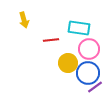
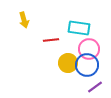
blue circle: moved 1 px left, 8 px up
